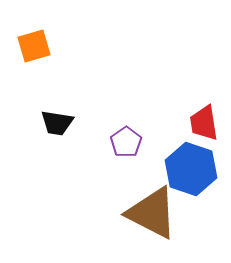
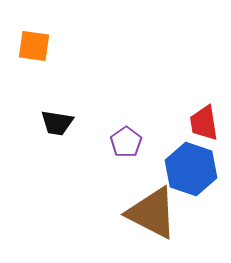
orange square: rotated 24 degrees clockwise
